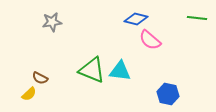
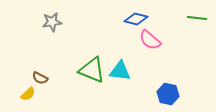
yellow semicircle: moved 1 px left
